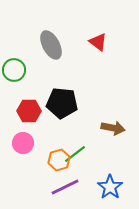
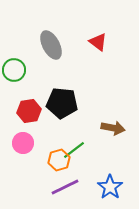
red hexagon: rotated 10 degrees counterclockwise
green line: moved 1 px left, 4 px up
